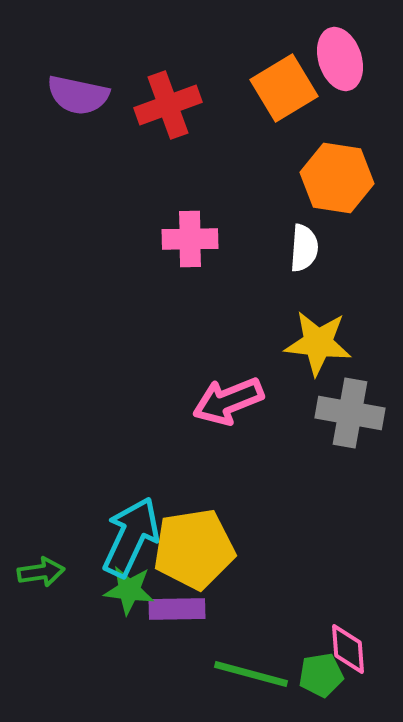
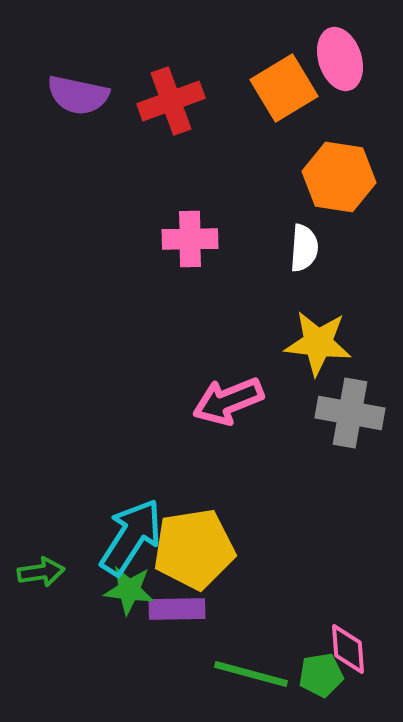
red cross: moved 3 px right, 4 px up
orange hexagon: moved 2 px right, 1 px up
cyan arrow: rotated 8 degrees clockwise
